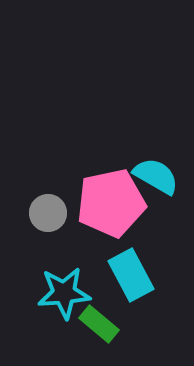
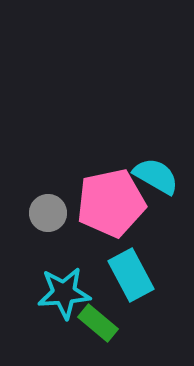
green rectangle: moved 1 px left, 1 px up
